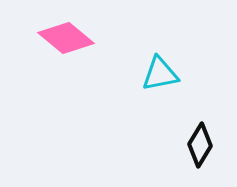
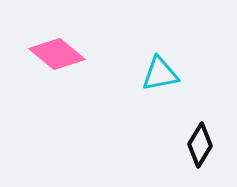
pink diamond: moved 9 px left, 16 px down
